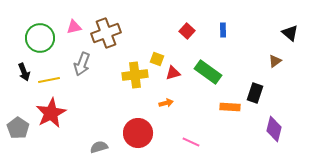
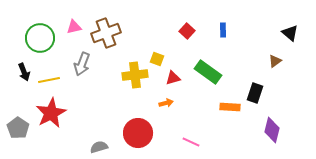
red triangle: moved 5 px down
purple diamond: moved 2 px left, 1 px down
